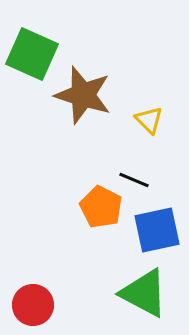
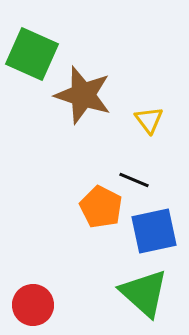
yellow triangle: rotated 8 degrees clockwise
blue square: moved 3 px left, 1 px down
green triangle: rotated 14 degrees clockwise
